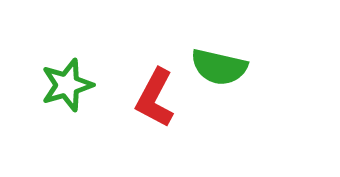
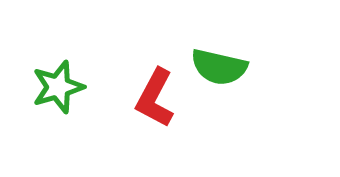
green star: moved 9 px left, 2 px down
